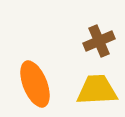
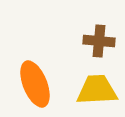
brown cross: rotated 28 degrees clockwise
